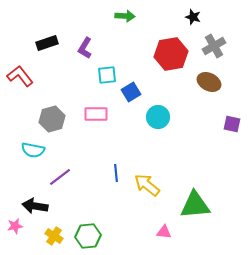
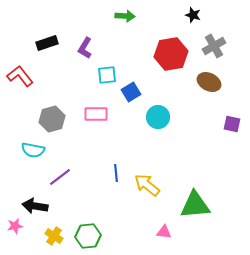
black star: moved 2 px up
